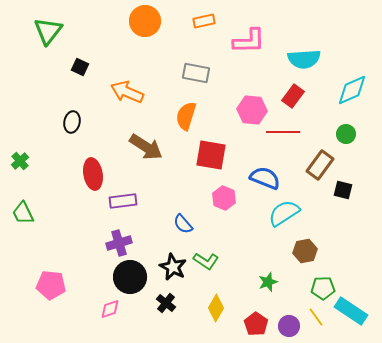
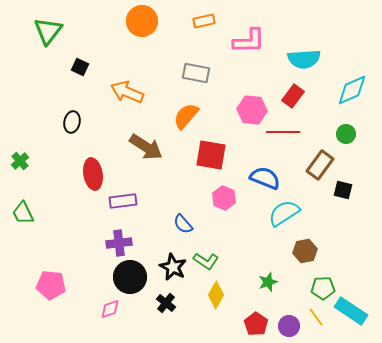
orange circle at (145, 21): moved 3 px left
orange semicircle at (186, 116): rotated 24 degrees clockwise
purple cross at (119, 243): rotated 10 degrees clockwise
yellow diamond at (216, 308): moved 13 px up
